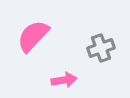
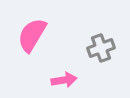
pink semicircle: moved 1 px left, 1 px up; rotated 12 degrees counterclockwise
